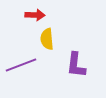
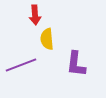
red arrow: rotated 84 degrees clockwise
purple L-shape: moved 1 px up
